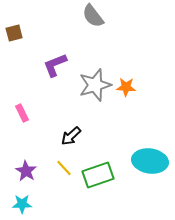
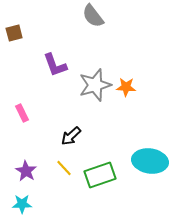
purple L-shape: rotated 88 degrees counterclockwise
green rectangle: moved 2 px right
